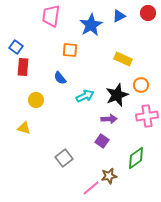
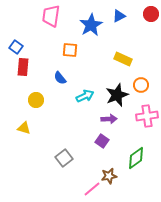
red circle: moved 3 px right, 1 px down
pink line: moved 1 px right, 1 px down
